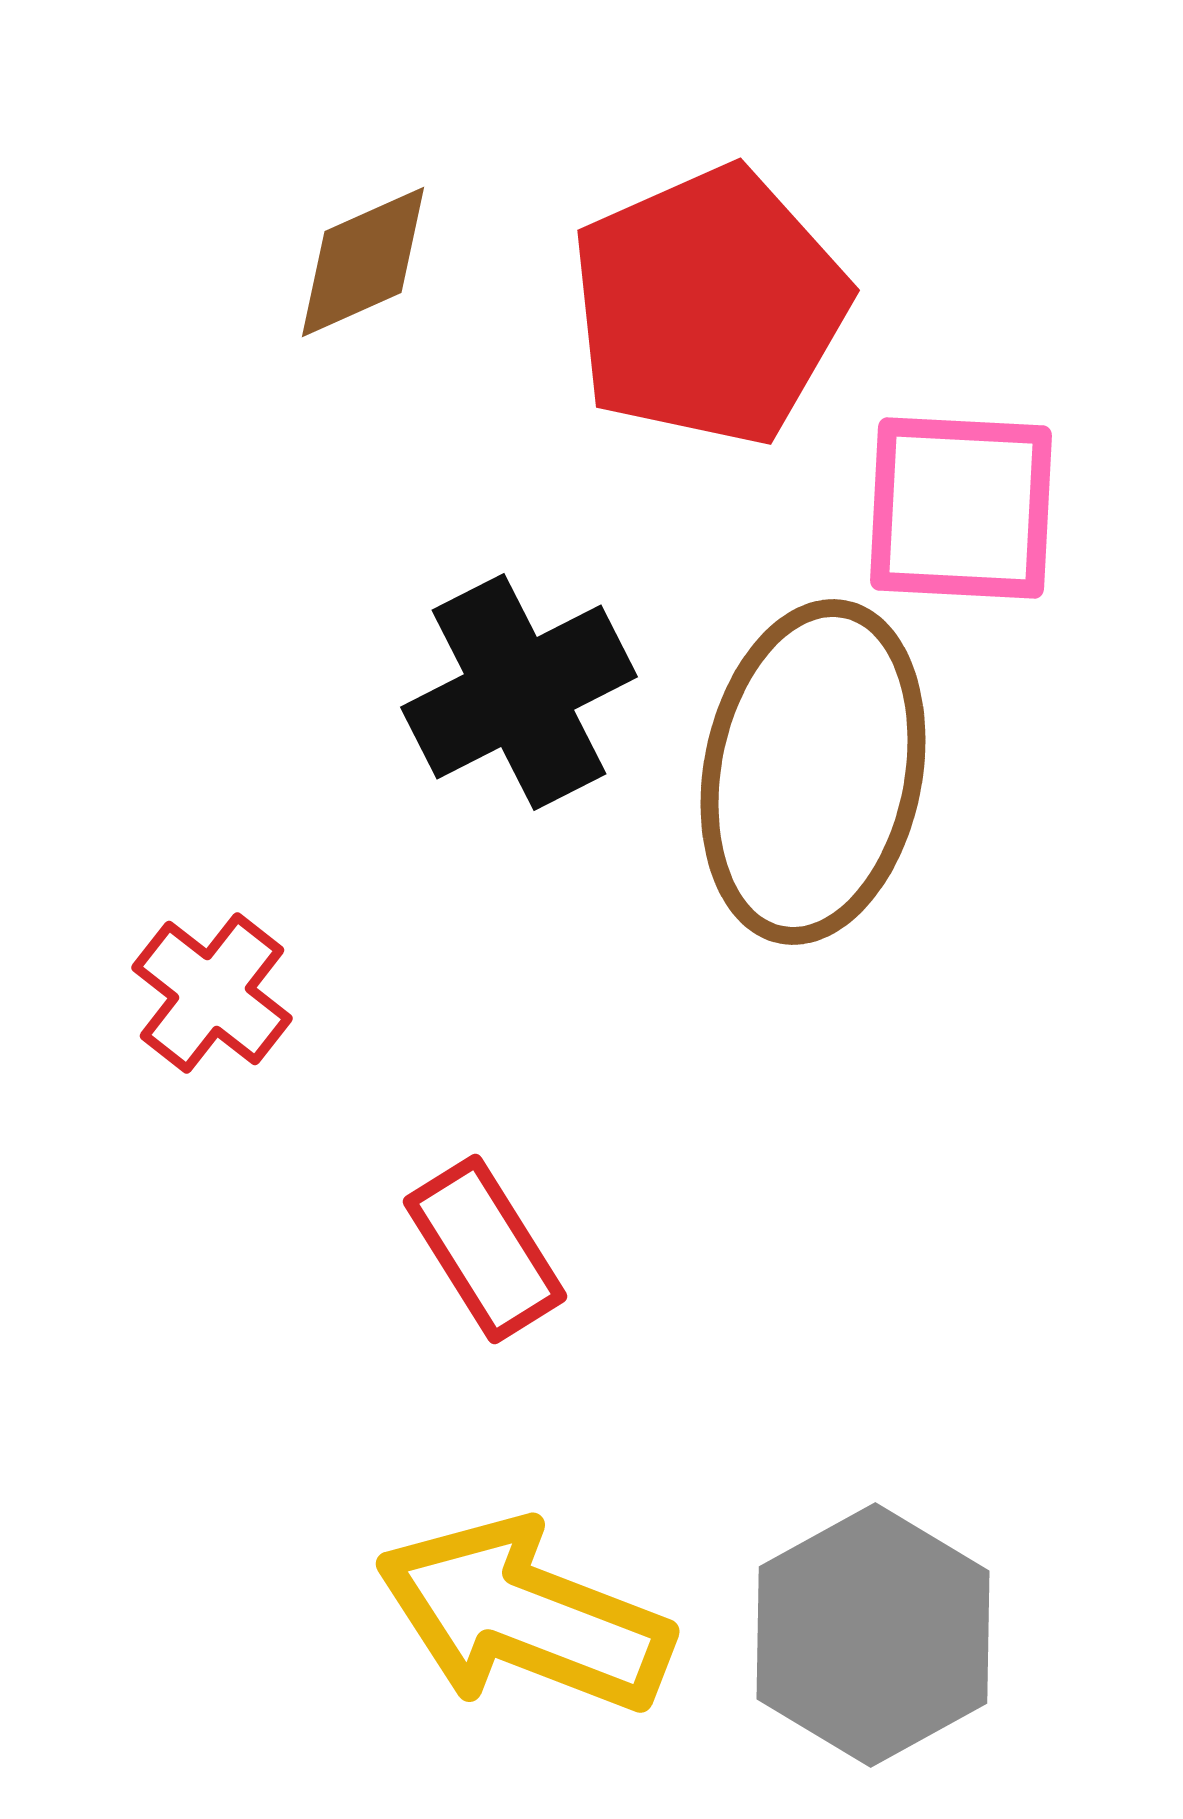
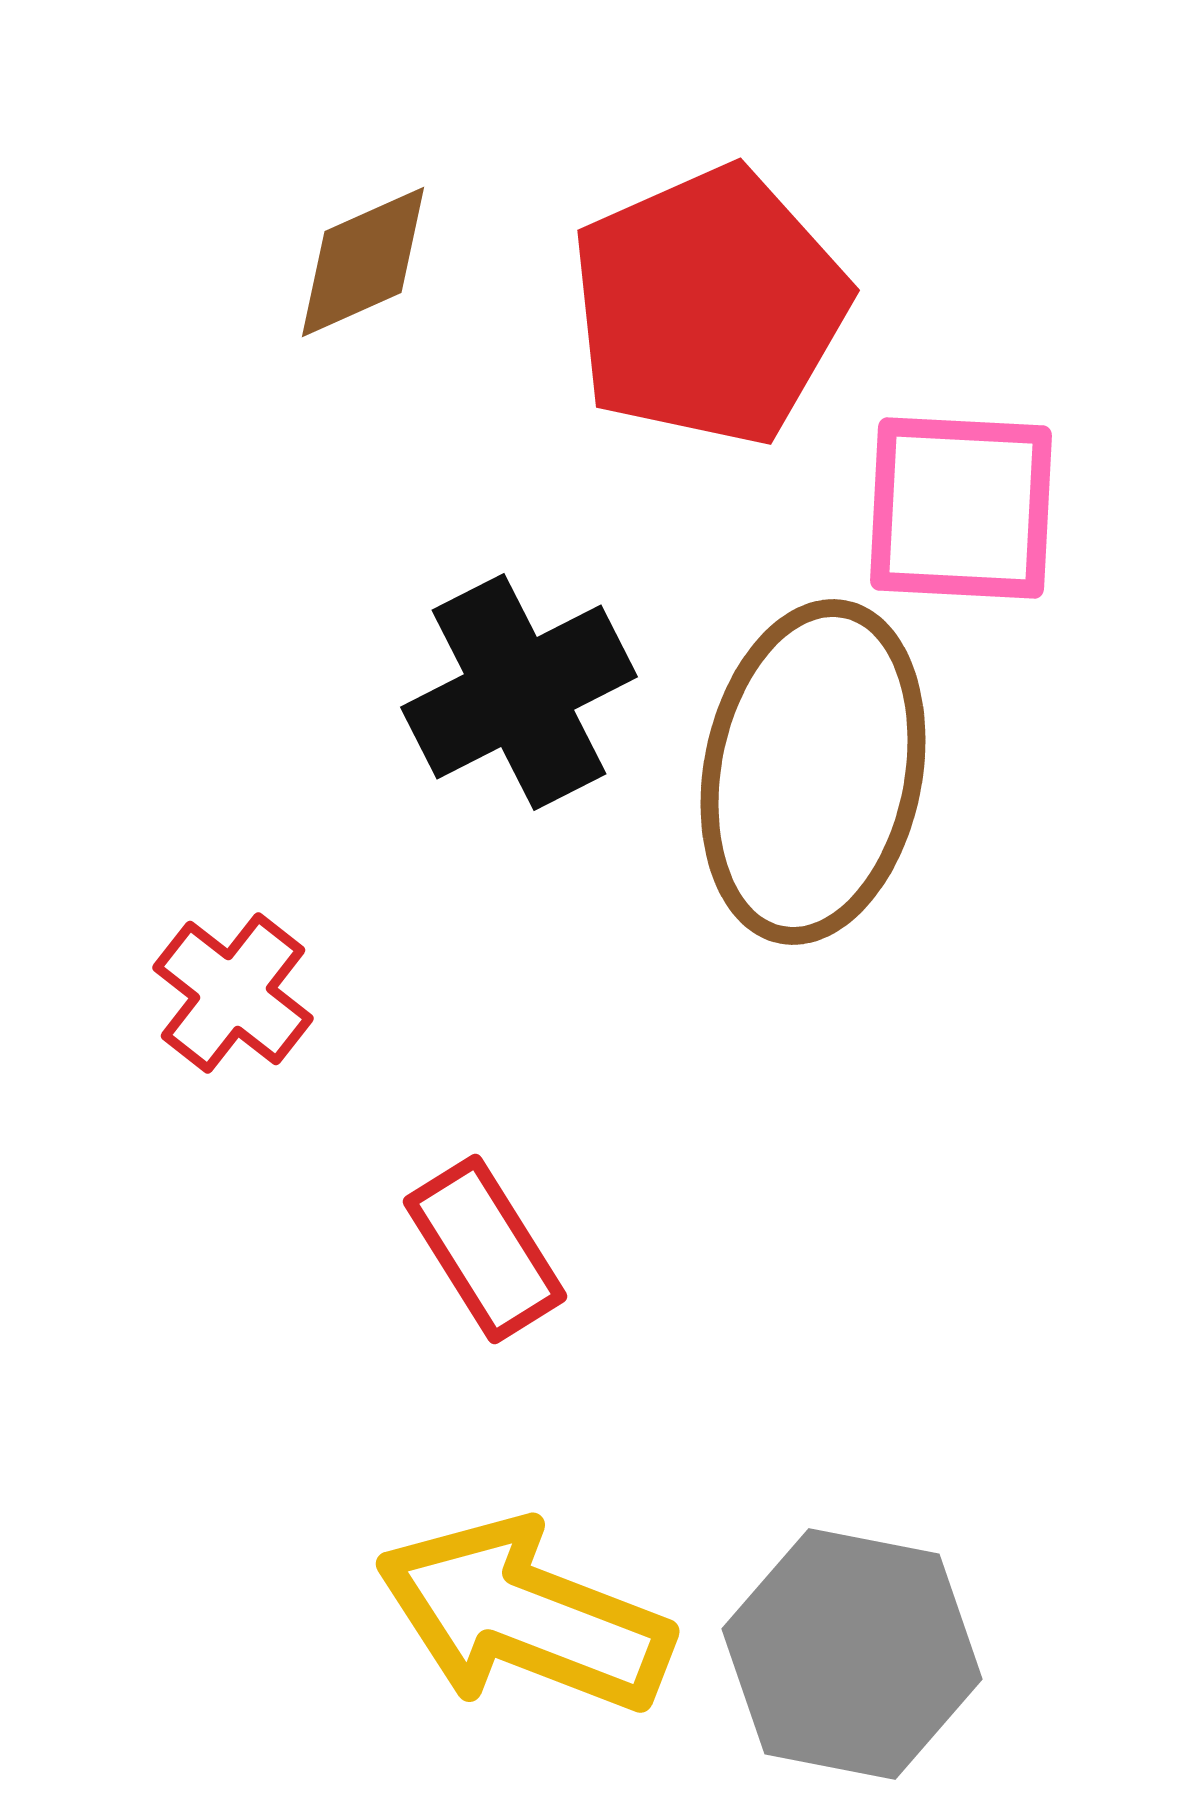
red cross: moved 21 px right
gray hexagon: moved 21 px left, 19 px down; rotated 20 degrees counterclockwise
